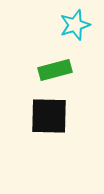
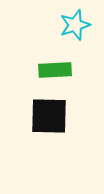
green rectangle: rotated 12 degrees clockwise
